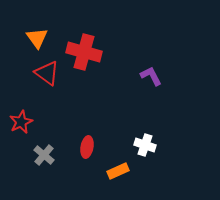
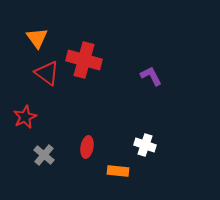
red cross: moved 8 px down
red star: moved 4 px right, 5 px up
orange rectangle: rotated 30 degrees clockwise
